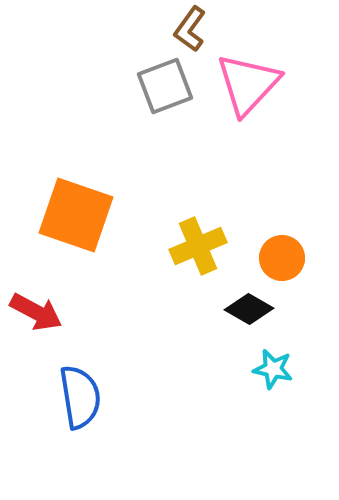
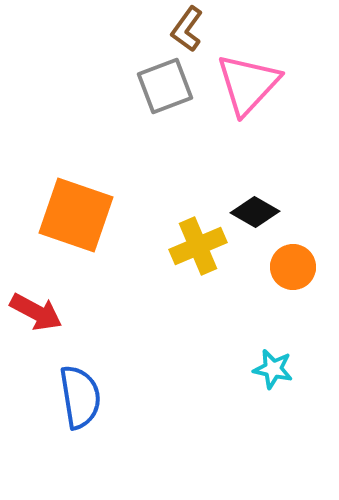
brown L-shape: moved 3 px left
orange circle: moved 11 px right, 9 px down
black diamond: moved 6 px right, 97 px up
